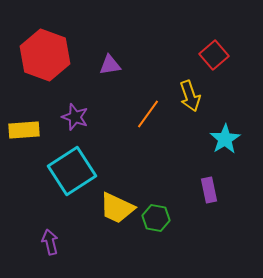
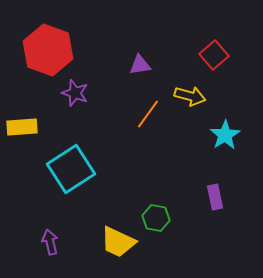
red hexagon: moved 3 px right, 5 px up
purple triangle: moved 30 px right
yellow arrow: rotated 56 degrees counterclockwise
purple star: moved 24 px up
yellow rectangle: moved 2 px left, 3 px up
cyan star: moved 4 px up
cyan square: moved 1 px left, 2 px up
purple rectangle: moved 6 px right, 7 px down
yellow trapezoid: moved 1 px right, 34 px down
